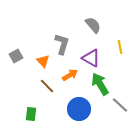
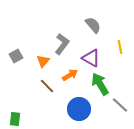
gray L-shape: rotated 20 degrees clockwise
orange triangle: rotated 24 degrees clockwise
green rectangle: moved 16 px left, 5 px down
